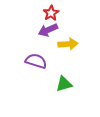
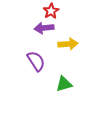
red star: moved 2 px up
purple arrow: moved 4 px left, 2 px up; rotated 18 degrees clockwise
purple semicircle: rotated 40 degrees clockwise
